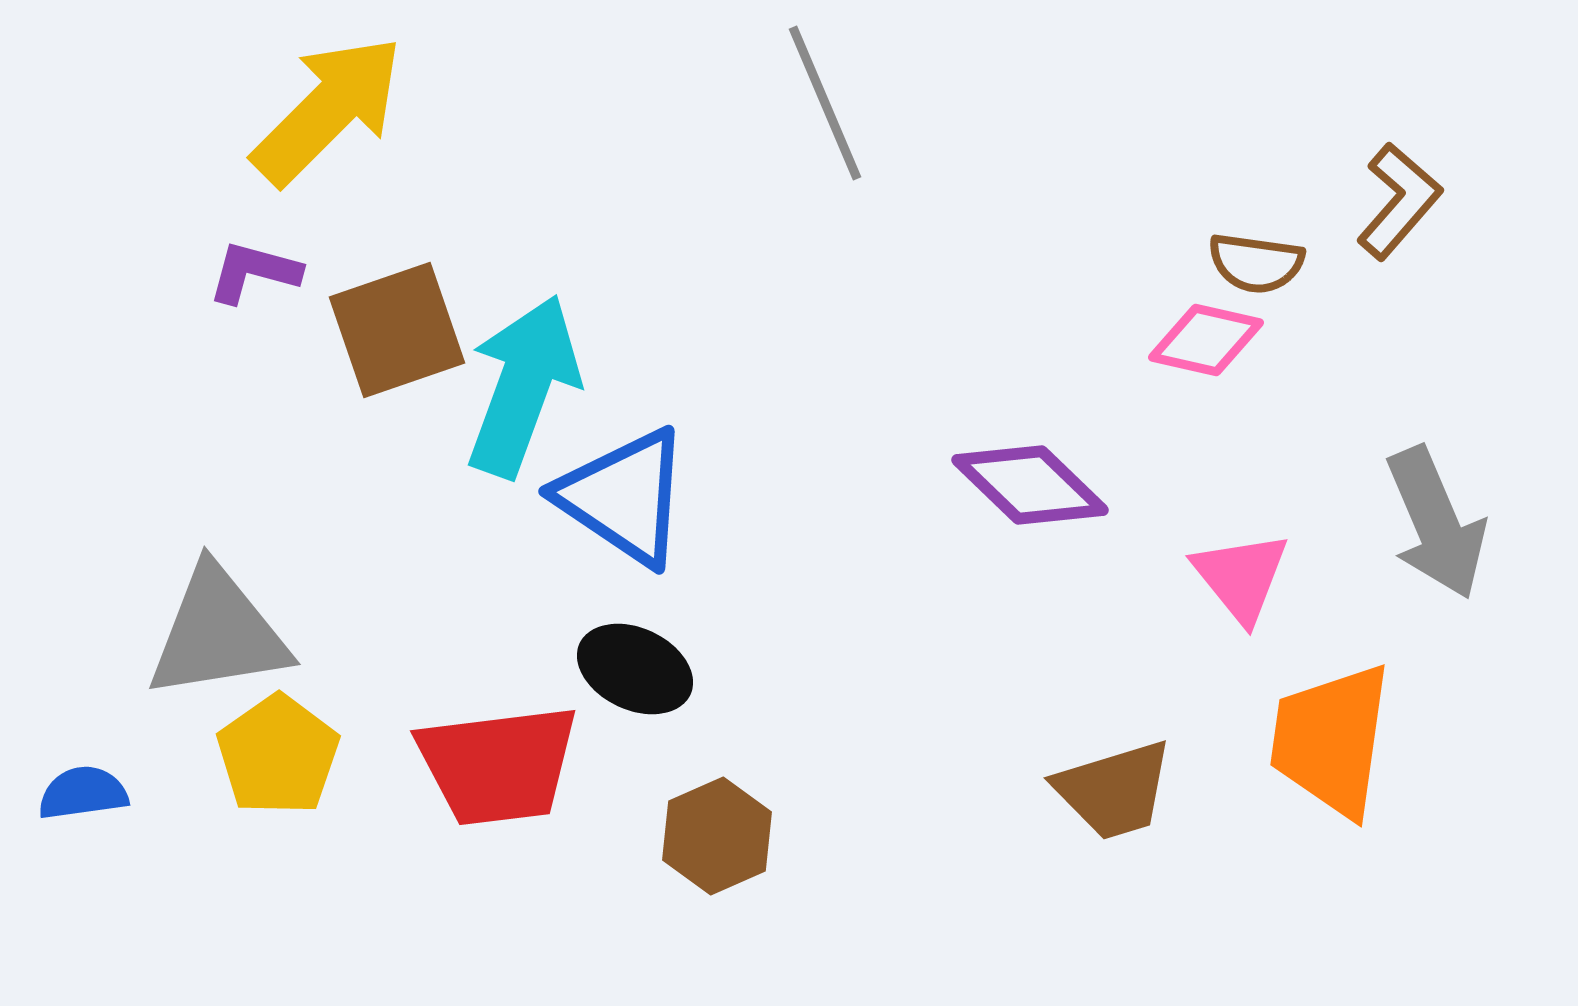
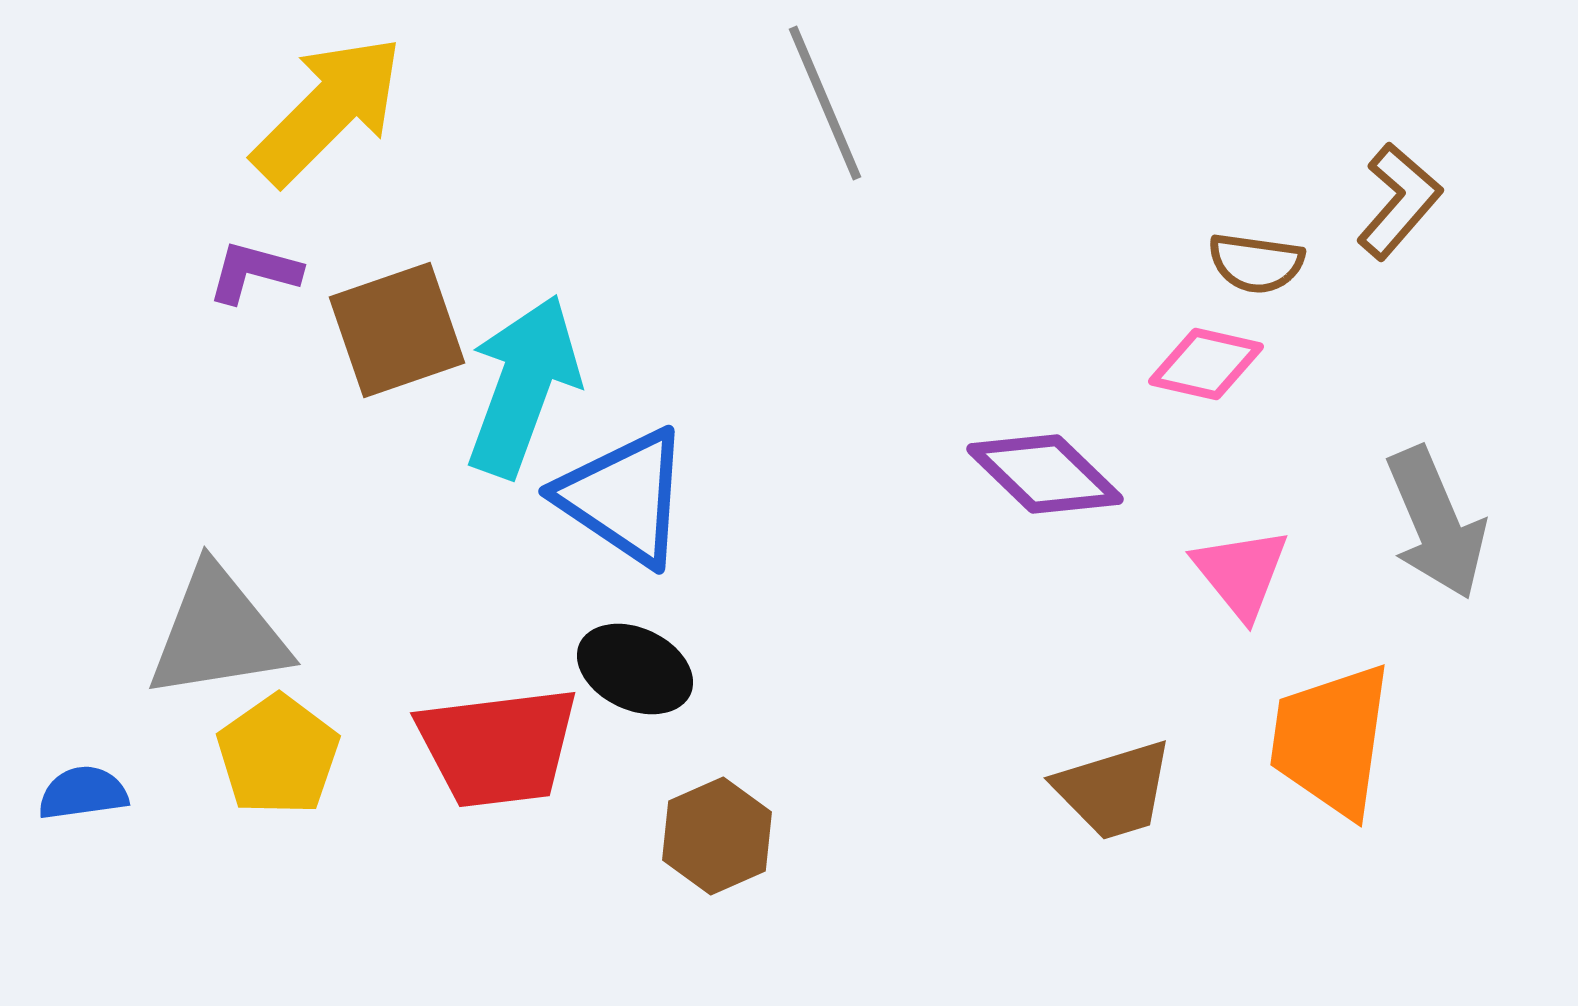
pink diamond: moved 24 px down
purple diamond: moved 15 px right, 11 px up
pink triangle: moved 4 px up
red trapezoid: moved 18 px up
